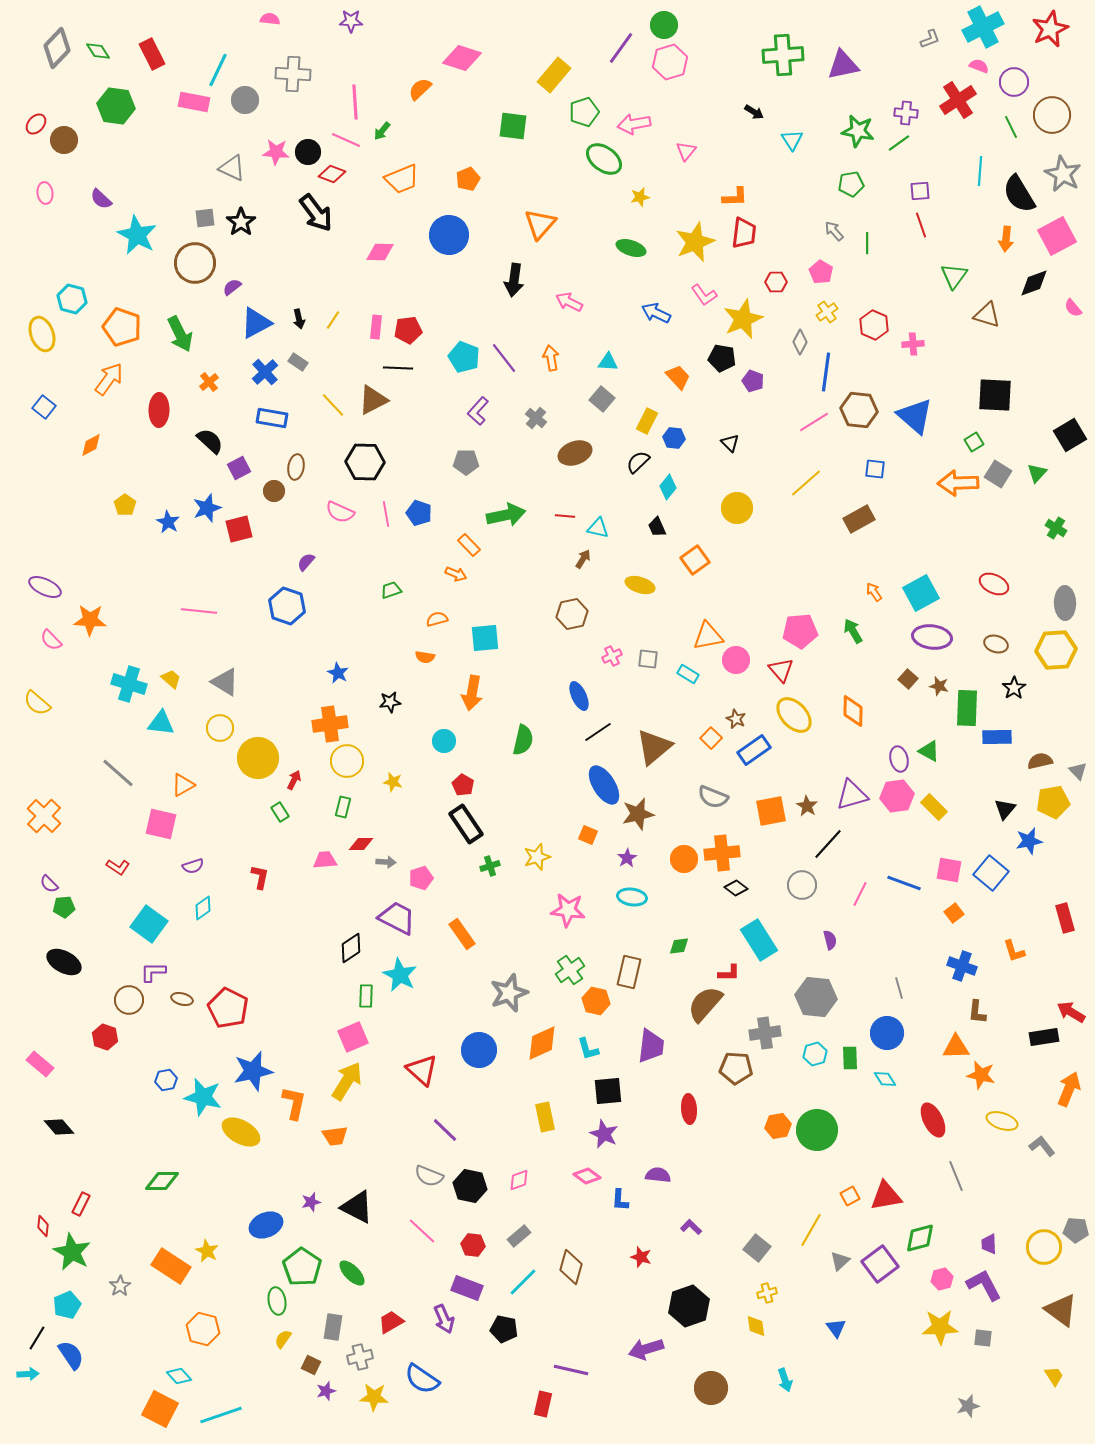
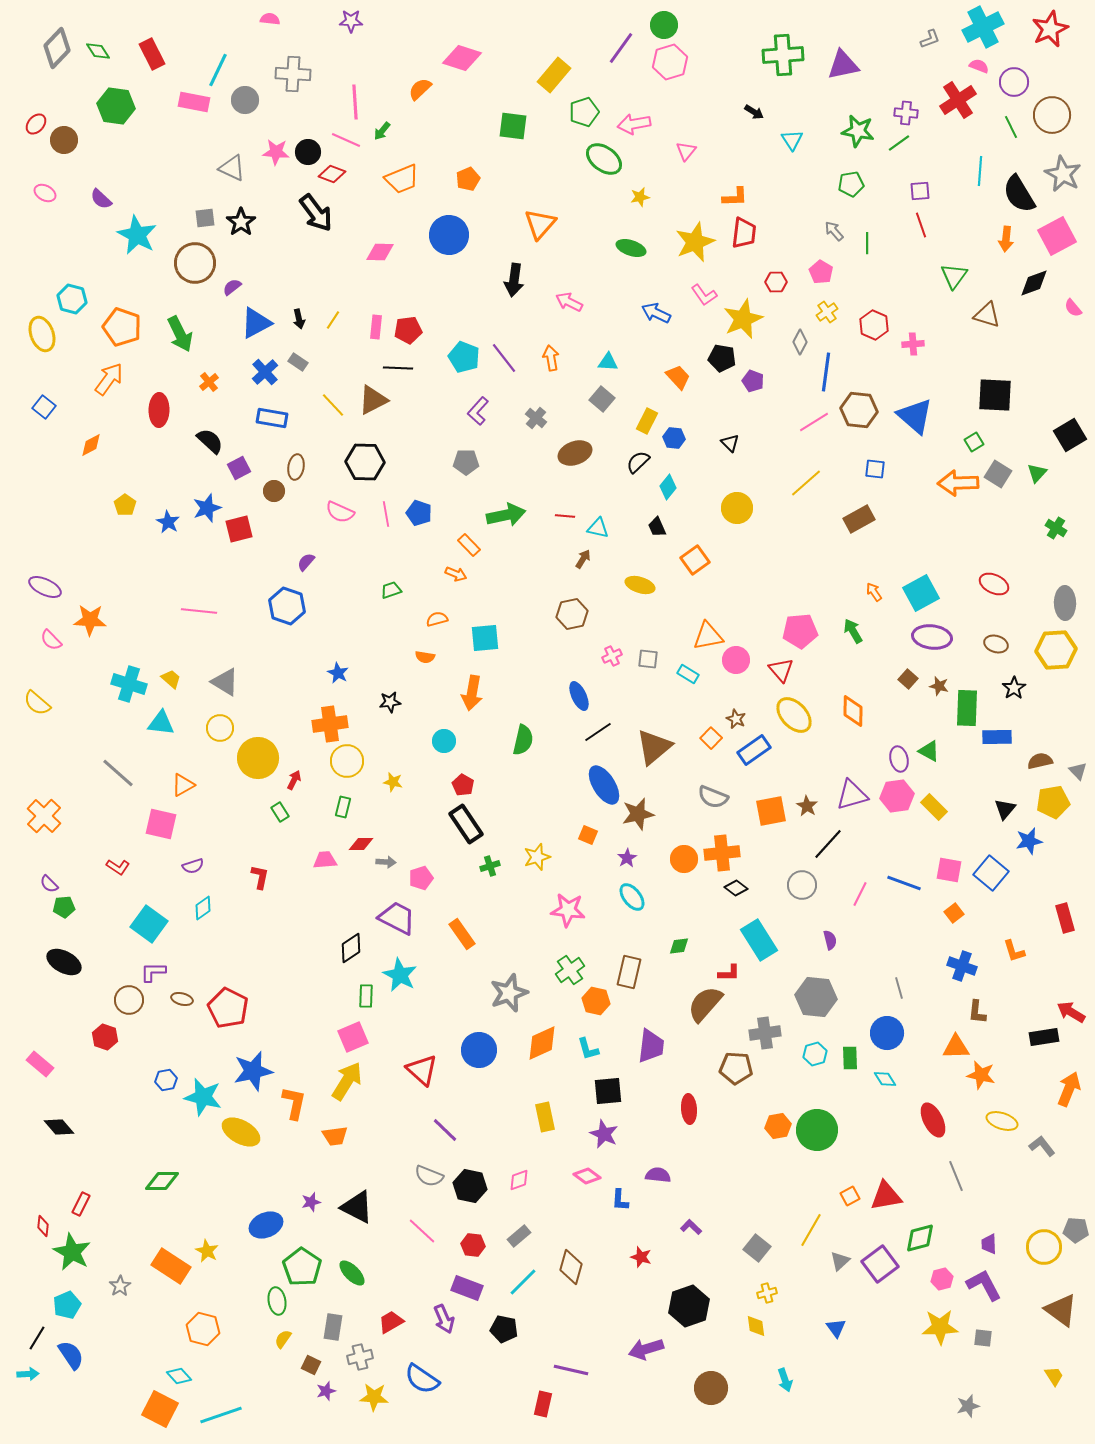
pink ellipse at (45, 193): rotated 55 degrees counterclockwise
cyan ellipse at (632, 897): rotated 44 degrees clockwise
